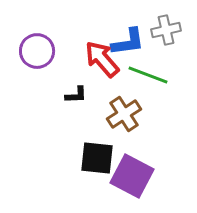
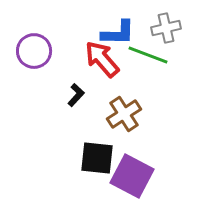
gray cross: moved 2 px up
blue L-shape: moved 10 px left, 9 px up; rotated 9 degrees clockwise
purple circle: moved 3 px left
green line: moved 20 px up
black L-shape: rotated 45 degrees counterclockwise
